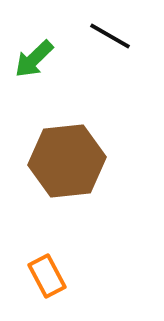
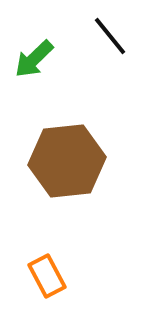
black line: rotated 21 degrees clockwise
